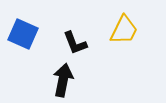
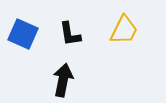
black L-shape: moved 5 px left, 9 px up; rotated 12 degrees clockwise
